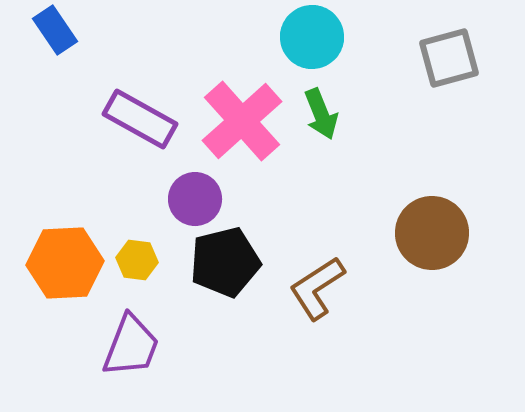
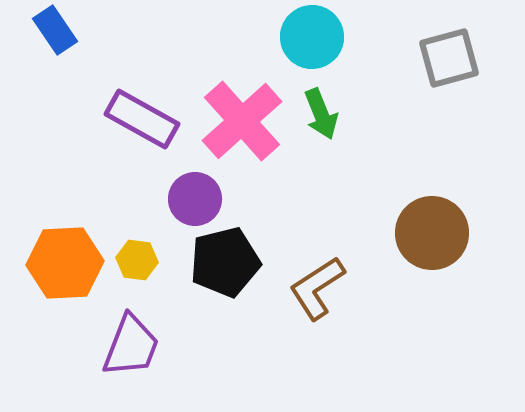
purple rectangle: moved 2 px right
